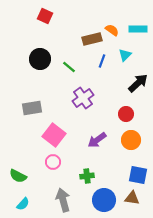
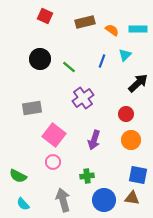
brown rectangle: moved 7 px left, 17 px up
purple arrow: moved 3 px left; rotated 36 degrees counterclockwise
cyan semicircle: rotated 96 degrees clockwise
